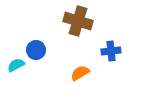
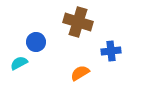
brown cross: moved 1 px down
blue circle: moved 8 px up
cyan semicircle: moved 3 px right, 2 px up
